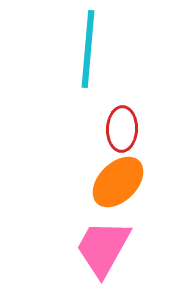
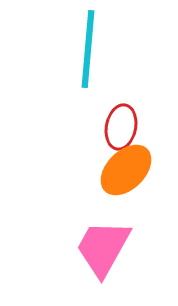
red ellipse: moved 1 px left, 2 px up; rotated 9 degrees clockwise
orange ellipse: moved 8 px right, 12 px up
